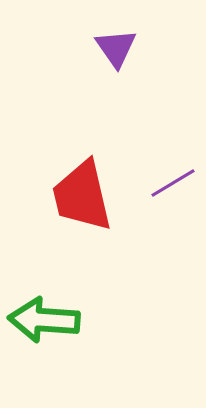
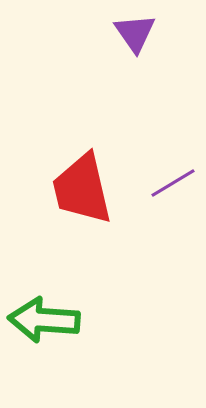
purple triangle: moved 19 px right, 15 px up
red trapezoid: moved 7 px up
